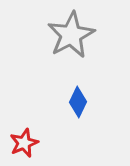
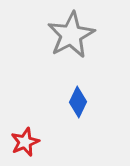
red star: moved 1 px right, 1 px up
